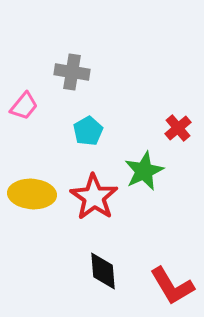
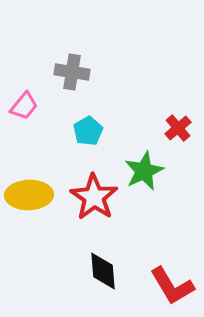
yellow ellipse: moved 3 px left, 1 px down; rotated 6 degrees counterclockwise
